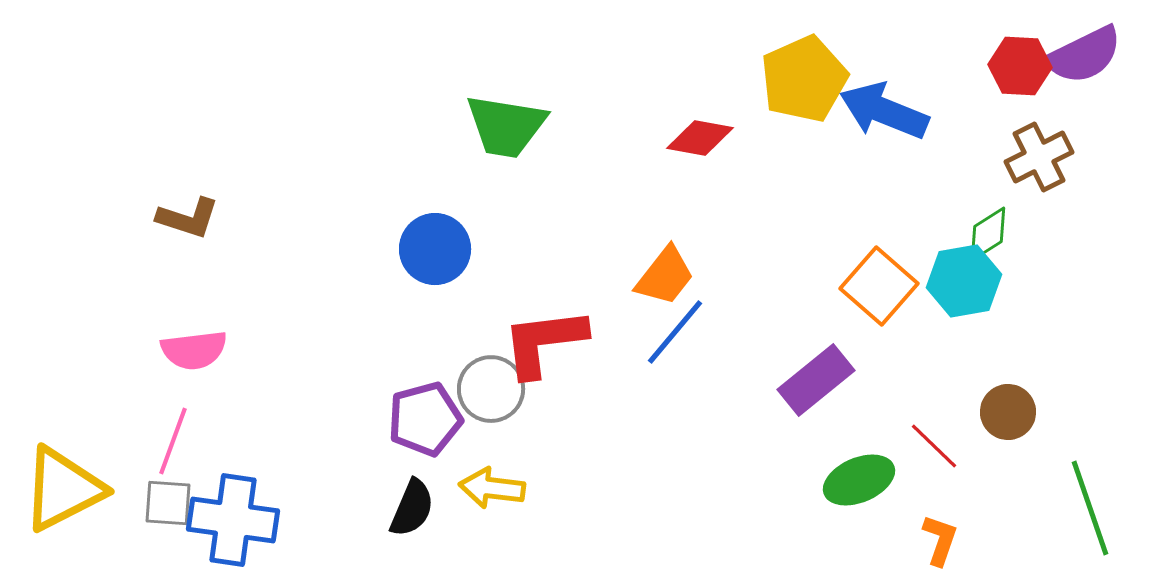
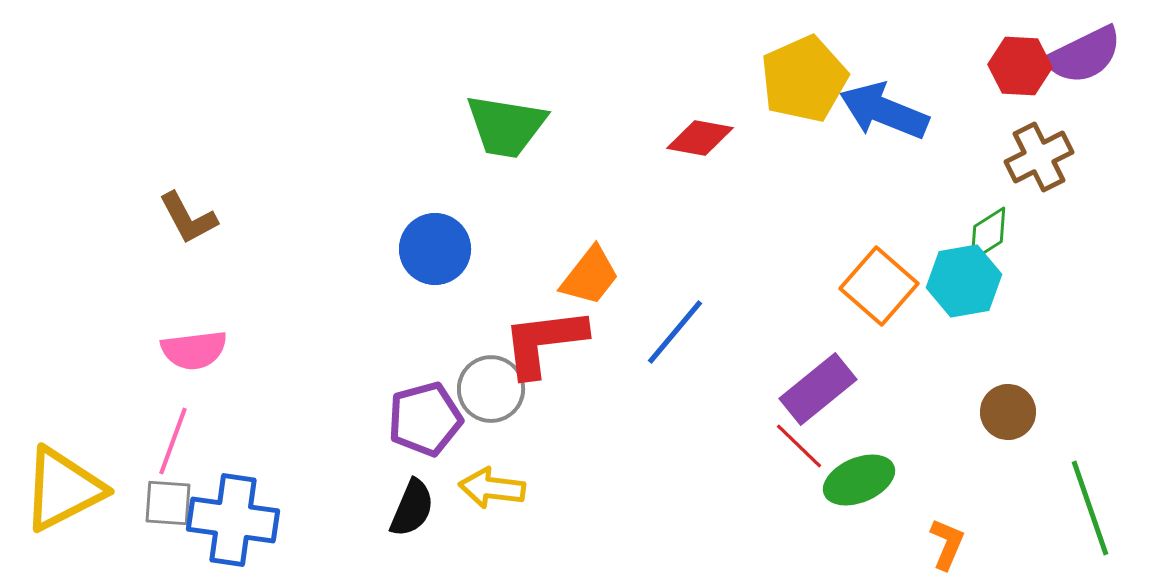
brown L-shape: rotated 44 degrees clockwise
orange trapezoid: moved 75 px left
purple rectangle: moved 2 px right, 9 px down
red line: moved 135 px left
orange L-shape: moved 7 px right, 4 px down; rotated 4 degrees clockwise
